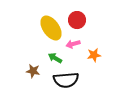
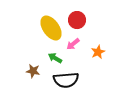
pink arrow: rotated 24 degrees counterclockwise
orange star: moved 4 px right, 3 px up; rotated 16 degrees counterclockwise
